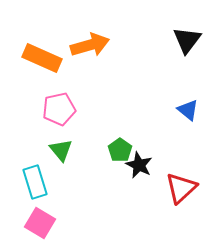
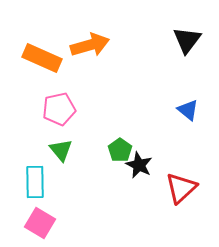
cyan rectangle: rotated 16 degrees clockwise
